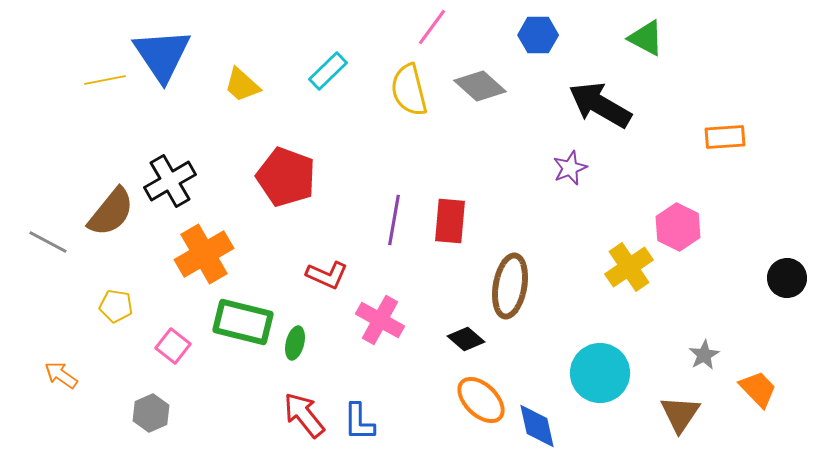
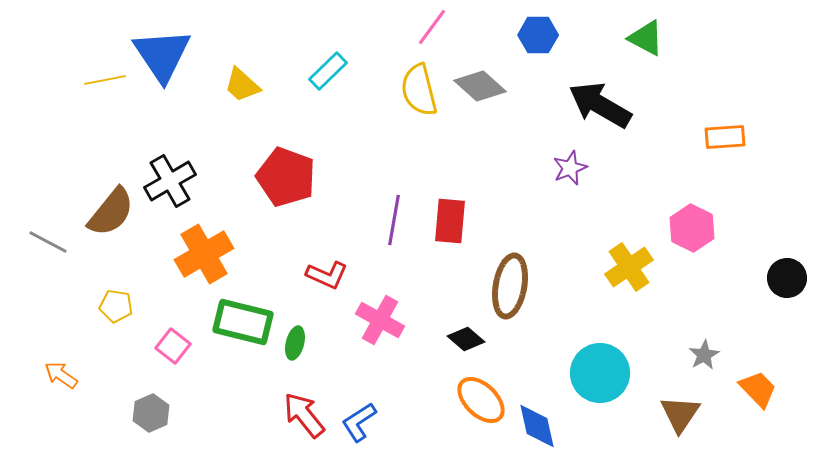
yellow semicircle: moved 10 px right
pink hexagon: moved 14 px right, 1 px down
blue L-shape: rotated 57 degrees clockwise
